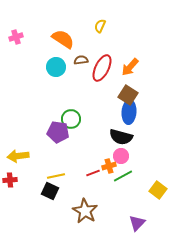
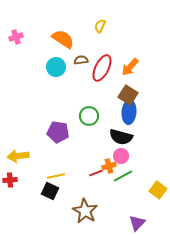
green circle: moved 18 px right, 3 px up
red line: moved 3 px right
